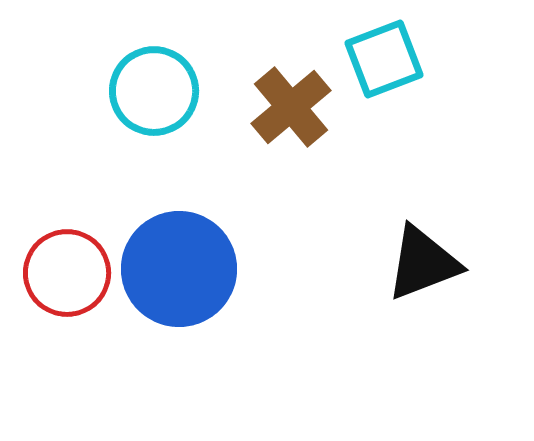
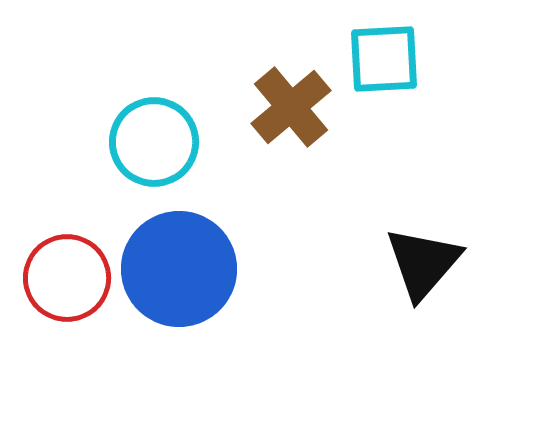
cyan square: rotated 18 degrees clockwise
cyan circle: moved 51 px down
black triangle: rotated 28 degrees counterclockwise
red circle: moved 5 px down
